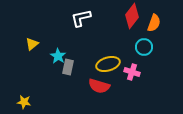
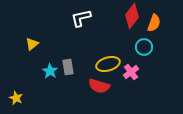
cyan star: moved 8 px left, 15 px down
gray rectangle: rotated 21 degrees counterclockwise
pink cross: moved 1 px left; rotated 35 degrees clockwise
yellow star: moved 8 px left, 4 px up; rotated 16 degrees clockwise
